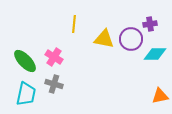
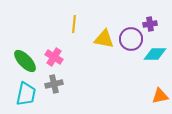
gray cross: rotated 30 degrees counterclockwise
